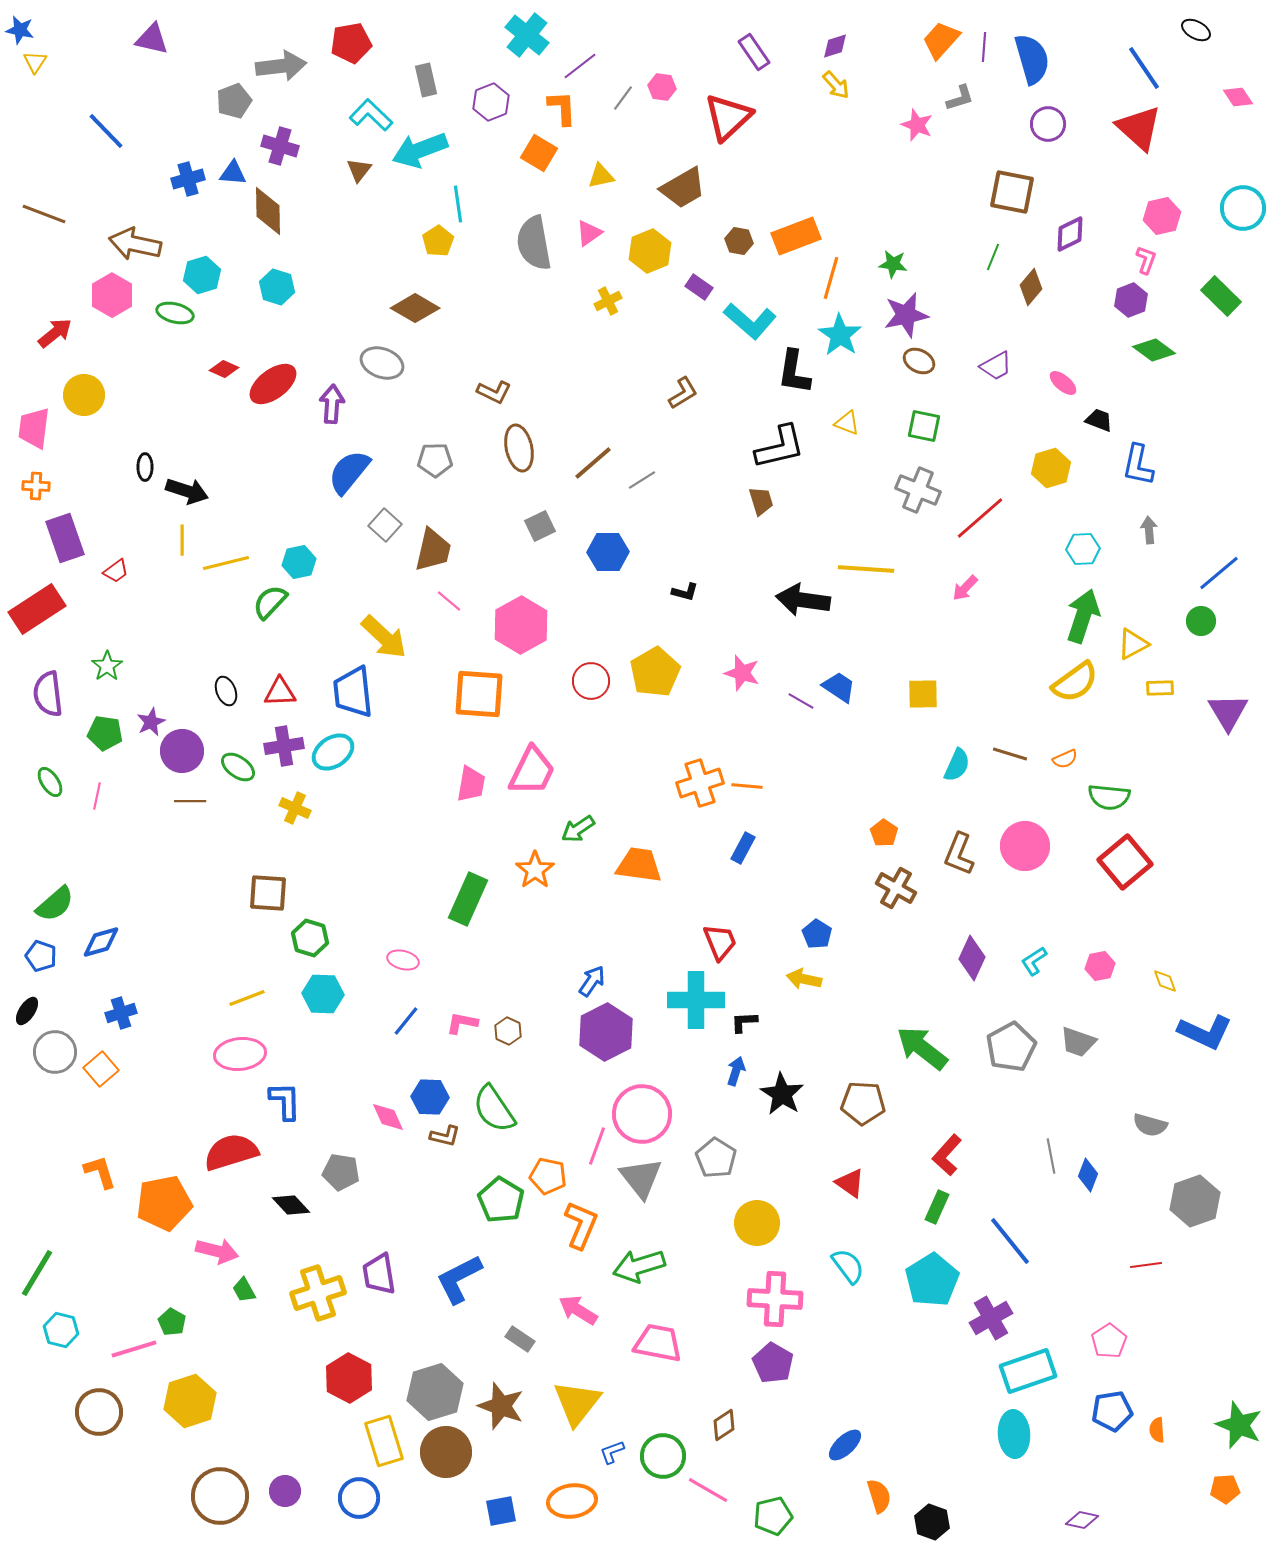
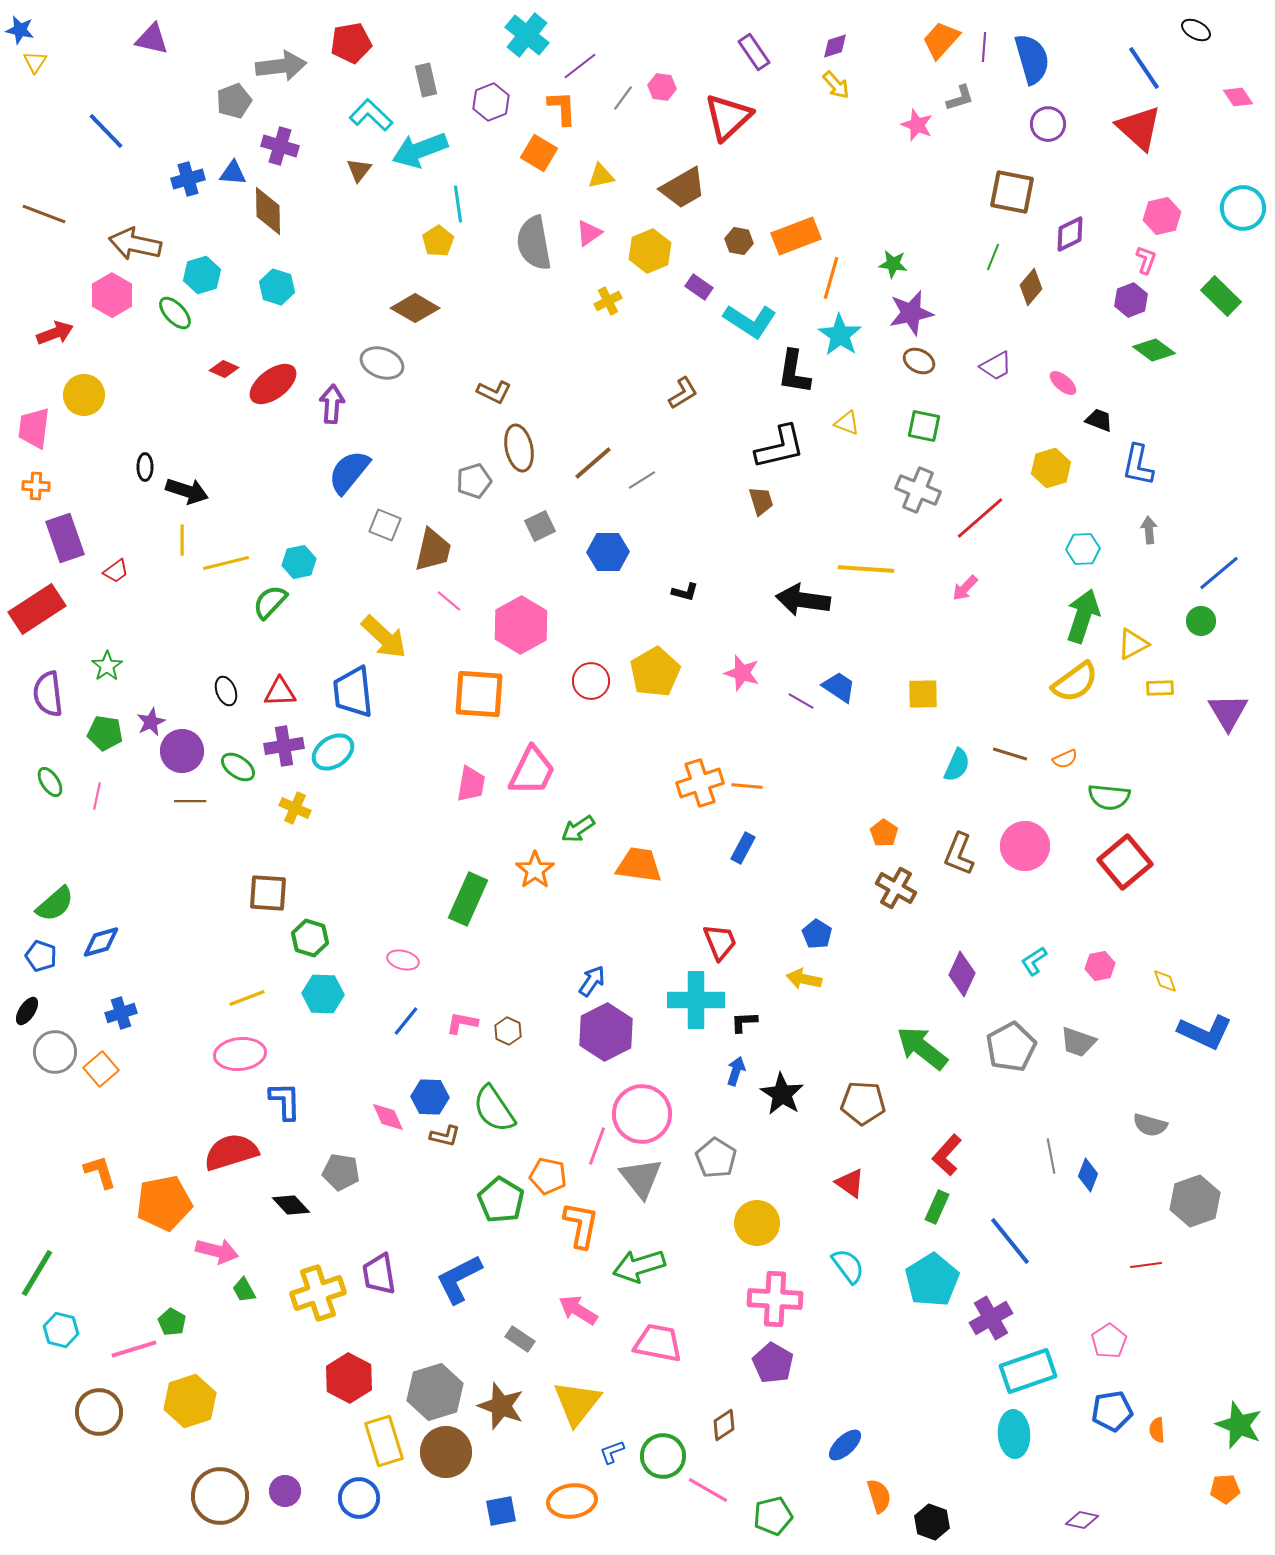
green ellipse at (175, 313): rotated 33 degrees clockwise
purple star at (906, 315): moved 5 px right, 2 px up
cyan L-shape at (750, 321): rotated 8 degrees counterclockwise
red arrow at (55, 333): rotated 18 degrees clockwise
gray pentagon at (435, 460): moved 39 px right, 21 px down; rotated 16 degrees counterclockwise
gray square at (385, 525): rotated 20 degrees counterclockwise
purple diamond at (972, 958): moved 10 px left, 16 px down
orange L-shape at (581, 1225): rotated 12 degrees counterclockwise
